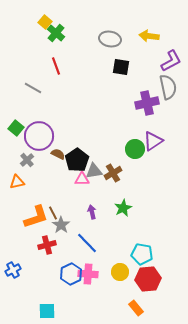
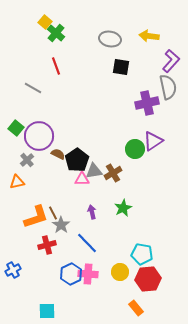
purple L-shape: rotated 20 degrees counterclockwise
